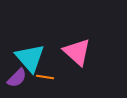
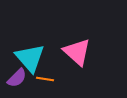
orange line: moved 2 px down
